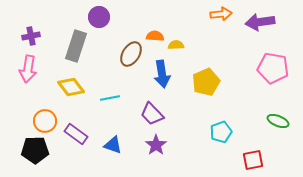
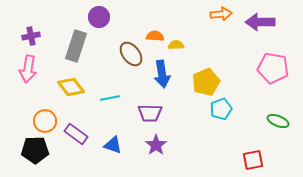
purple arrow: rotated 8 degrees clockwise
brown ellipse: rotated 70 degrees counterclockwise
purple trapezoid: moved 2 px left, 1 px up; rotated 45 degrees counterclockwise
cyan pentagon: moved 23 px up
